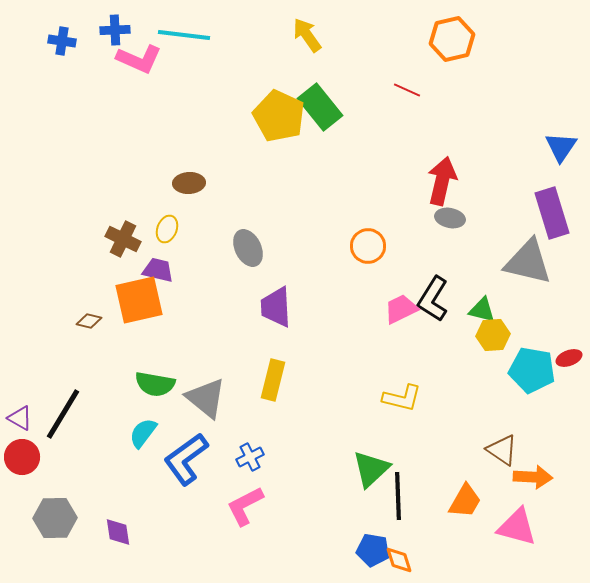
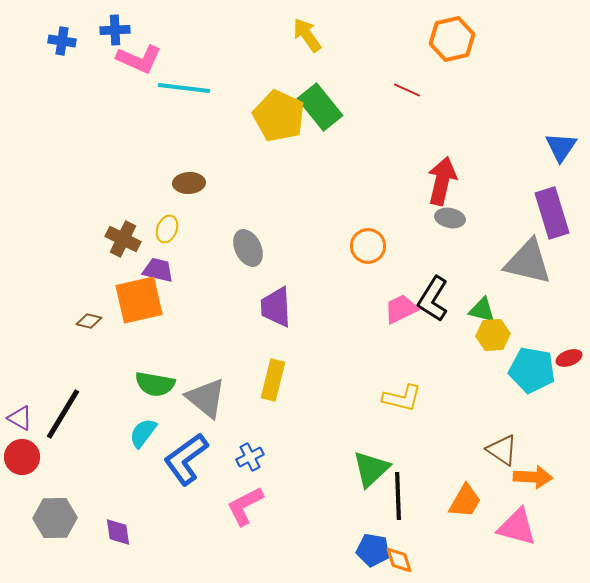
cyan line at (184, 35): moved 53 px down
